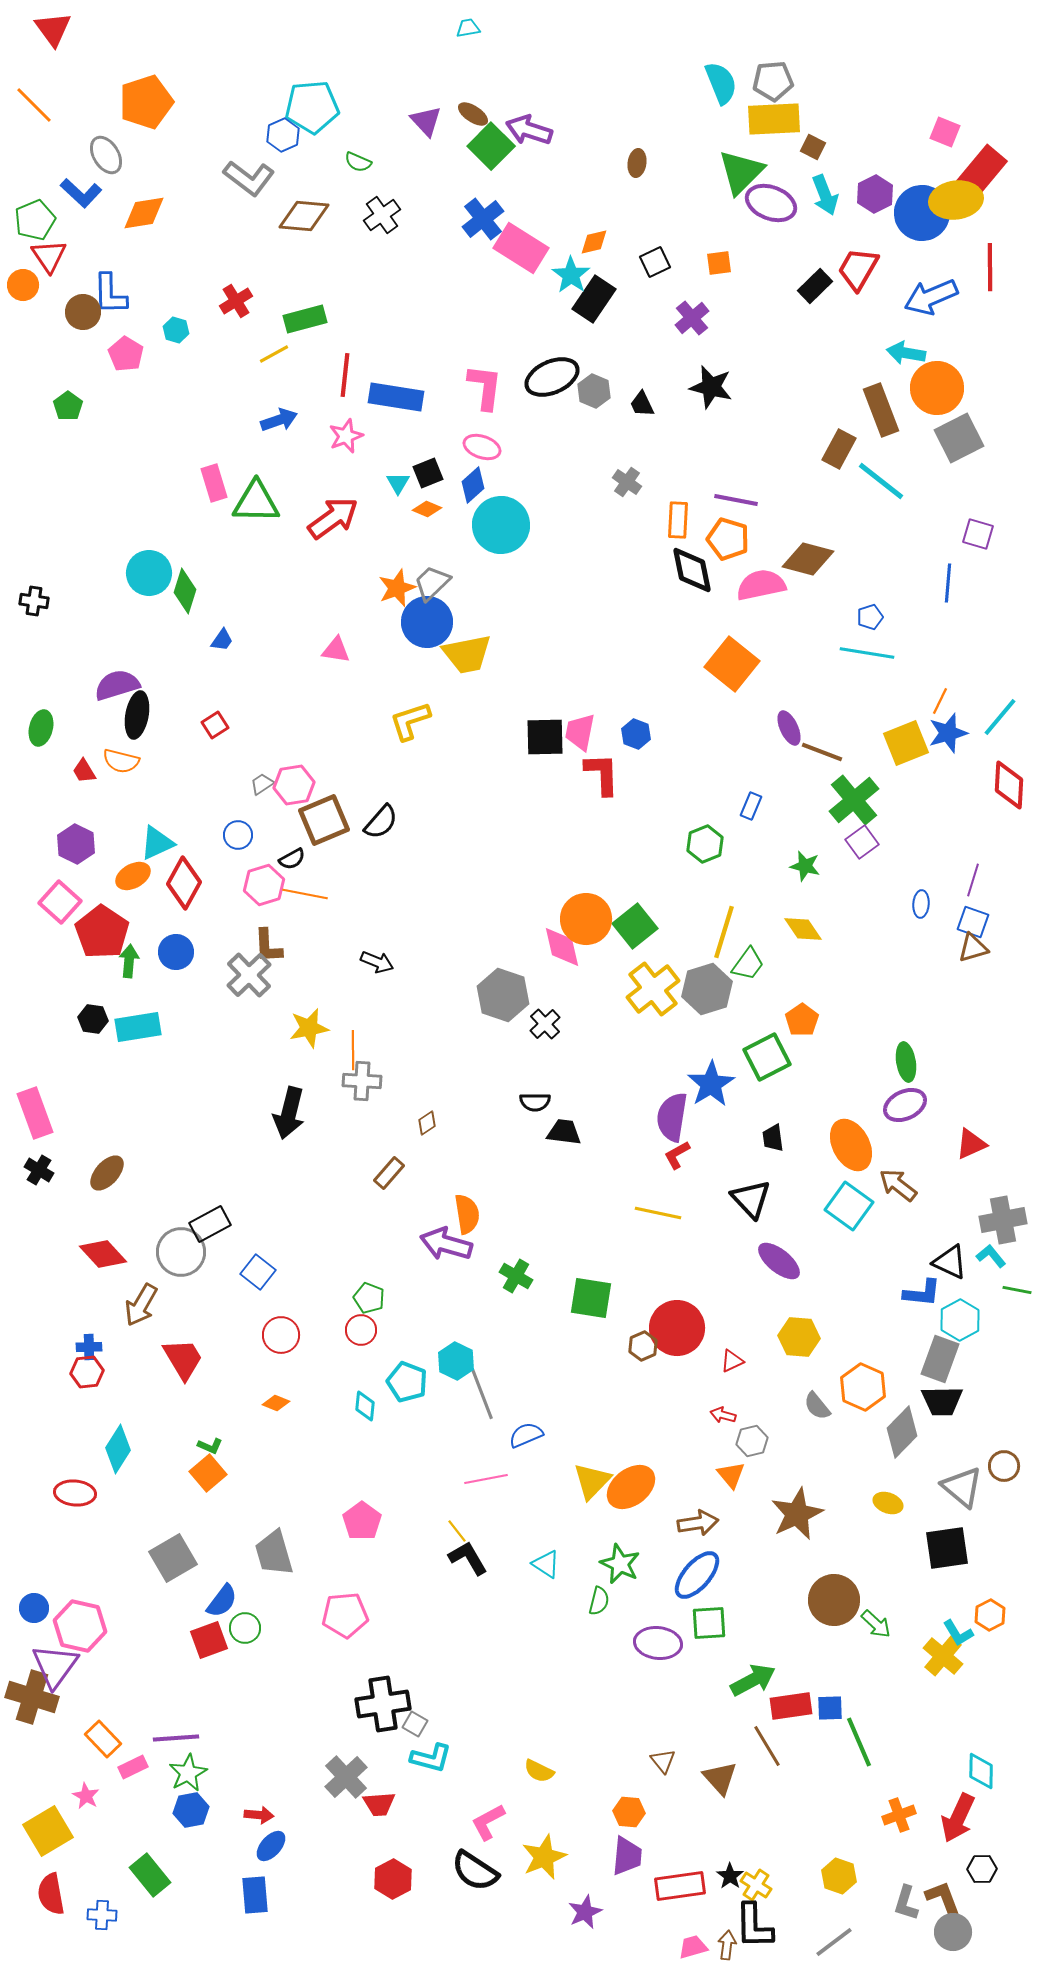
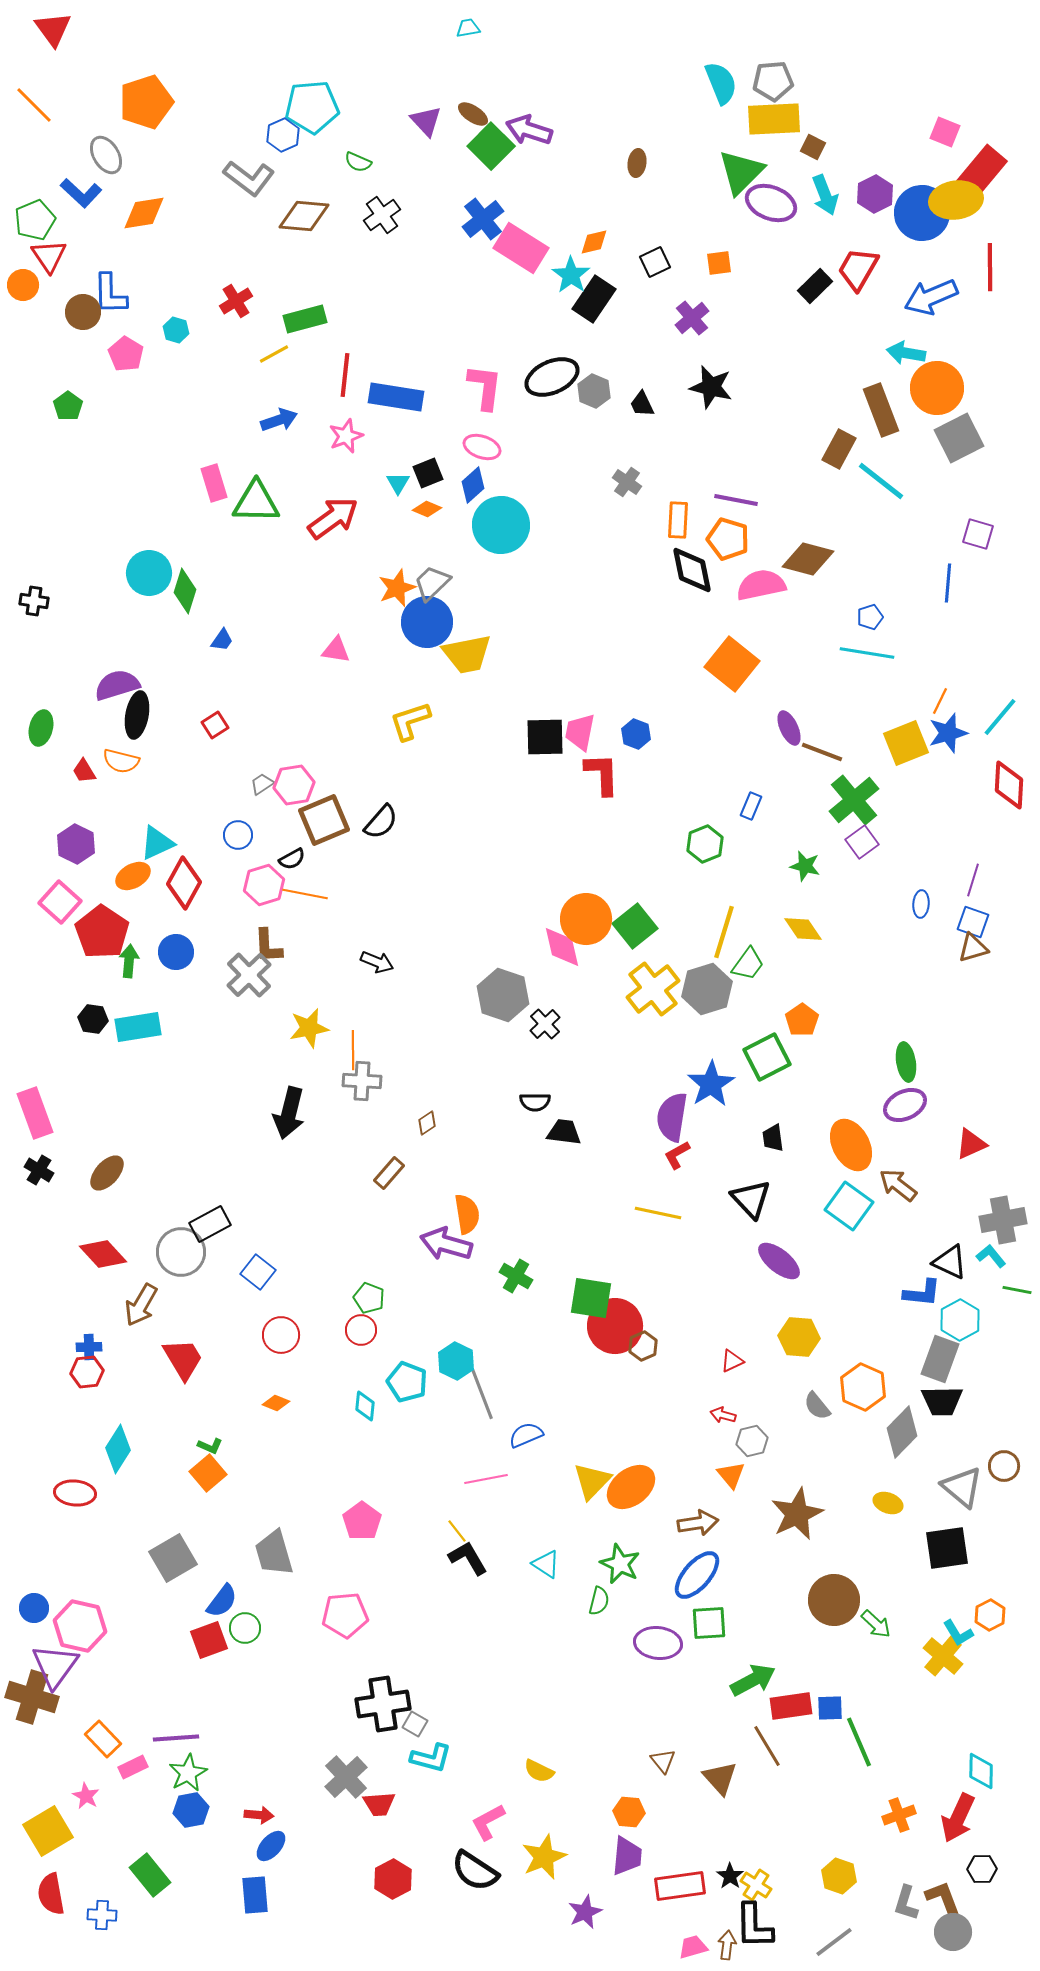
red circle at (677, 1328): moved 62 px left, 2 px up
